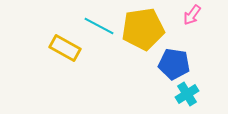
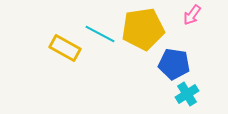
cyan line: moved 1 px right, 8 px down
